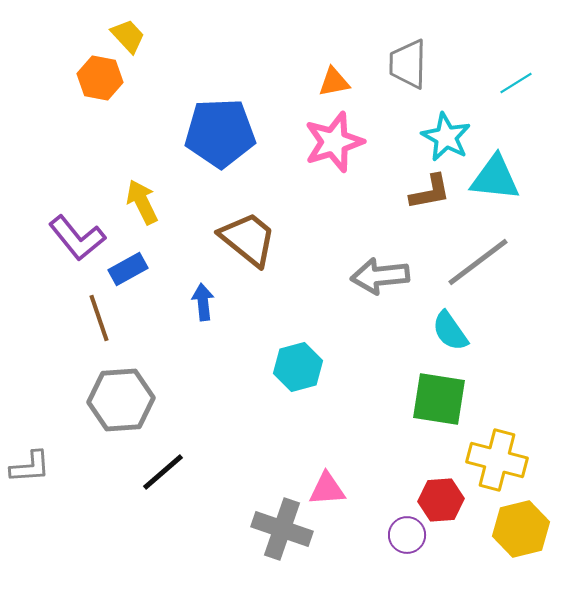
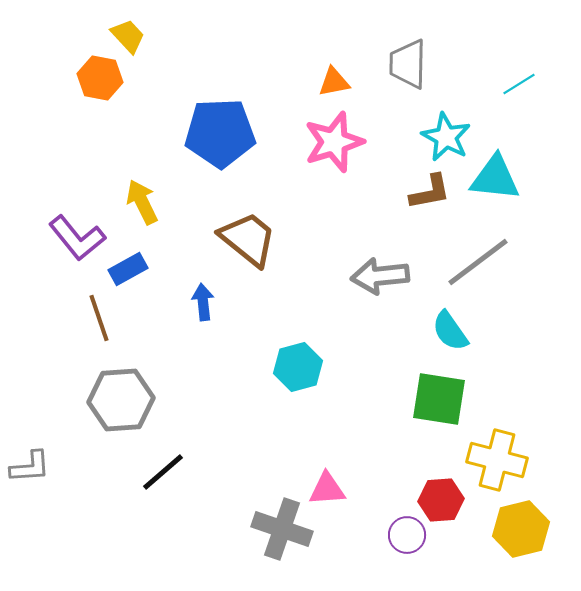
cyan line: moved 3 px right, 1 px down
